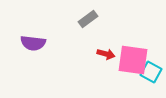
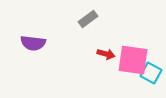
cyan square: moved 1 px down
